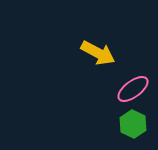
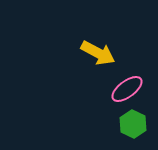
pink ellipse: moved 6 px left
